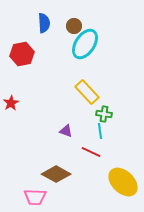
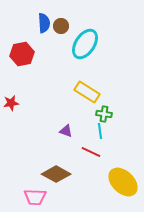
brown circle: moved 13 px left
yellow rectangle: rotated 15 degrees counterclockwise
red star: rotated 21 degrees clockwise
